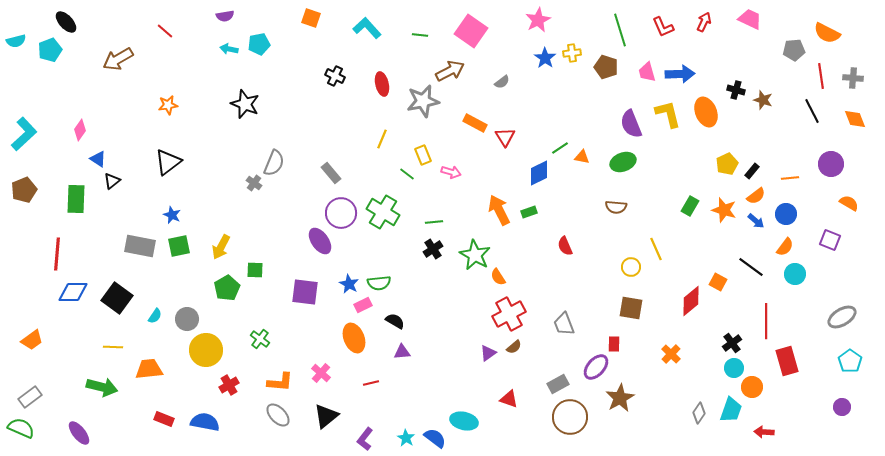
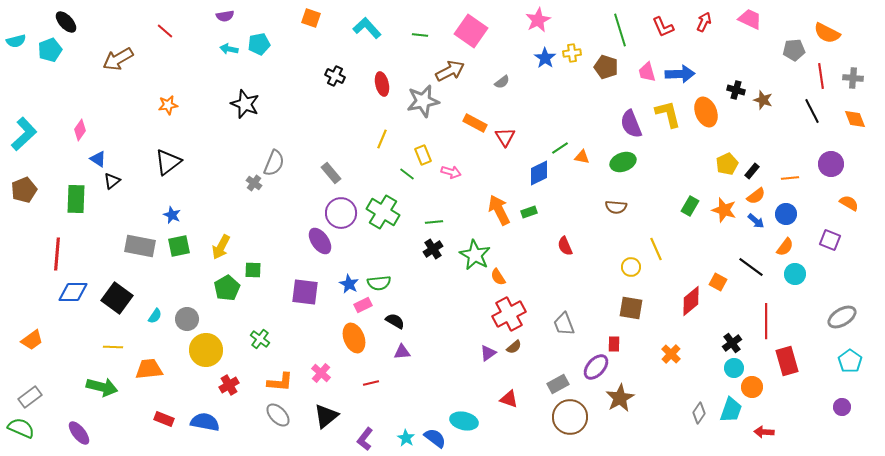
green square at (255, 270): moved 2 px left
